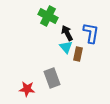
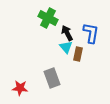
green cross: moved 2 px down
red star: moved 7 px left, 1 px up
